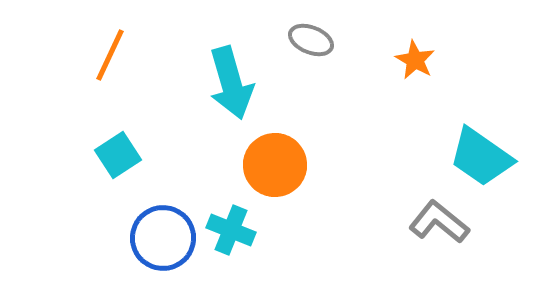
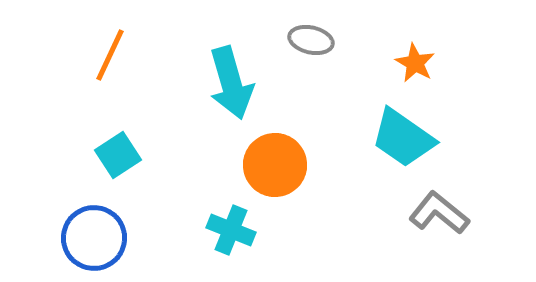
gray ellipse: rotated 9 degrees counterclockwise
orange star: moved 3 px down
cyan trapezoid: moved 78 px left, 19 px up
gray L-shape: moved 9 px up
blue circle: moved 69 px left
